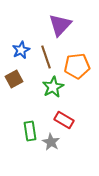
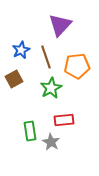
green star: moved 2 px left, 1 px down
red rectangle: rotated 36 degrees counterclockwise
